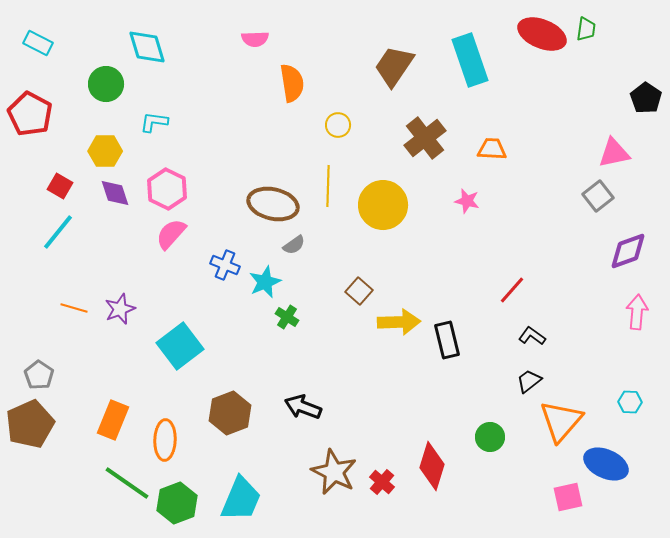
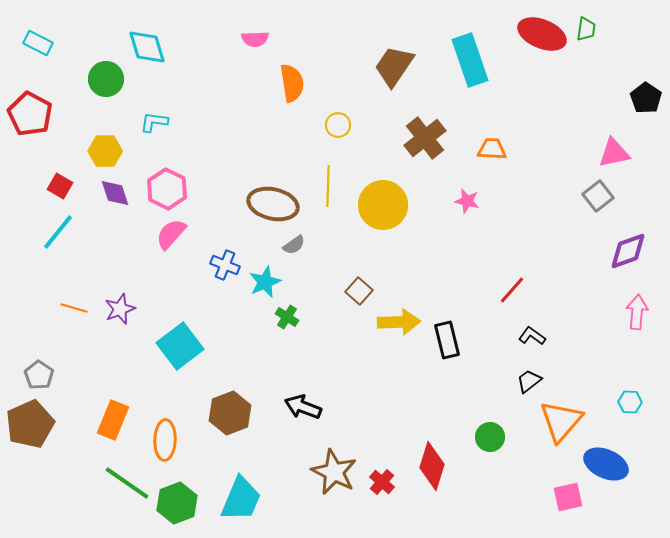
green circle at (106, 84): moved 5 px up
